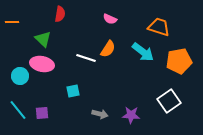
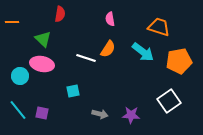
pink semicircle: rotated 56 degrees clockwise
purple square: rotated 16 degrees clockwise
